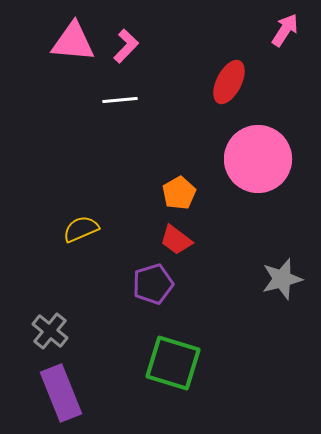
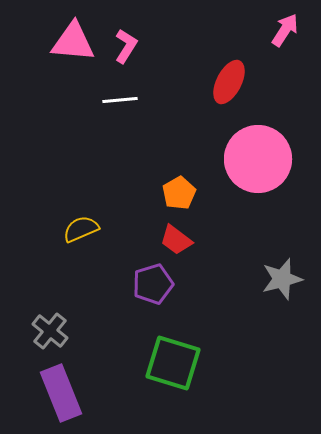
pink L-shape: rotated 12 degrees counterclockwise
